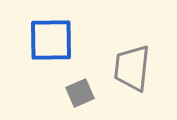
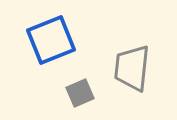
blue square: rotated 21 degrees counterclockwise
